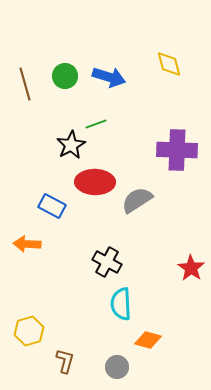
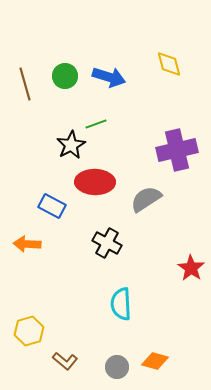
purple cross: rotated 15 degrees counterclockwise
gray semicircle: moved 9 px right, 1 px up
black cross: moved 19 px up
orange diamond: moved 7 px right, 21 px down
brown L-shape: rotated 115 degrees clockwise
